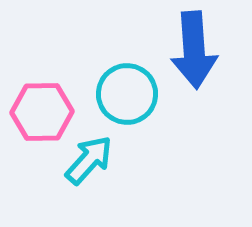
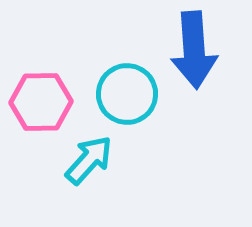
pink hexagon: moved 1 px left, 10 px up
